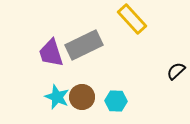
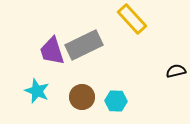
purple trapezoid: moved 1 px right, 2 px up
black semicircle: rotated 30 degrees clockwise
cyan star: moved 20 px left, 6 px up
